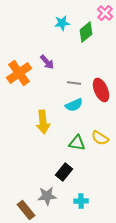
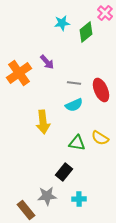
cyan cross: moved 2 px left, 2 px up
